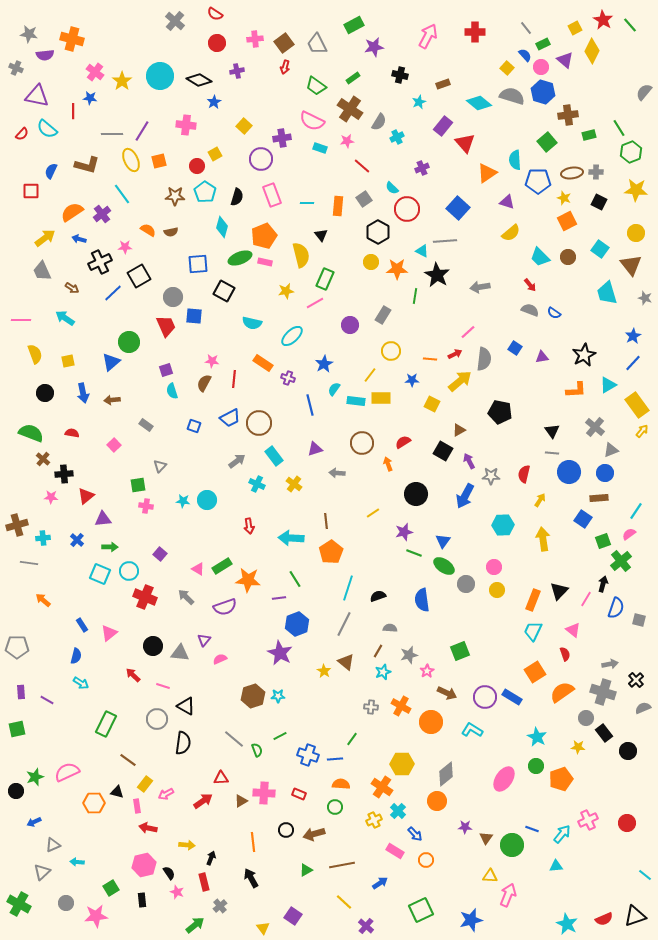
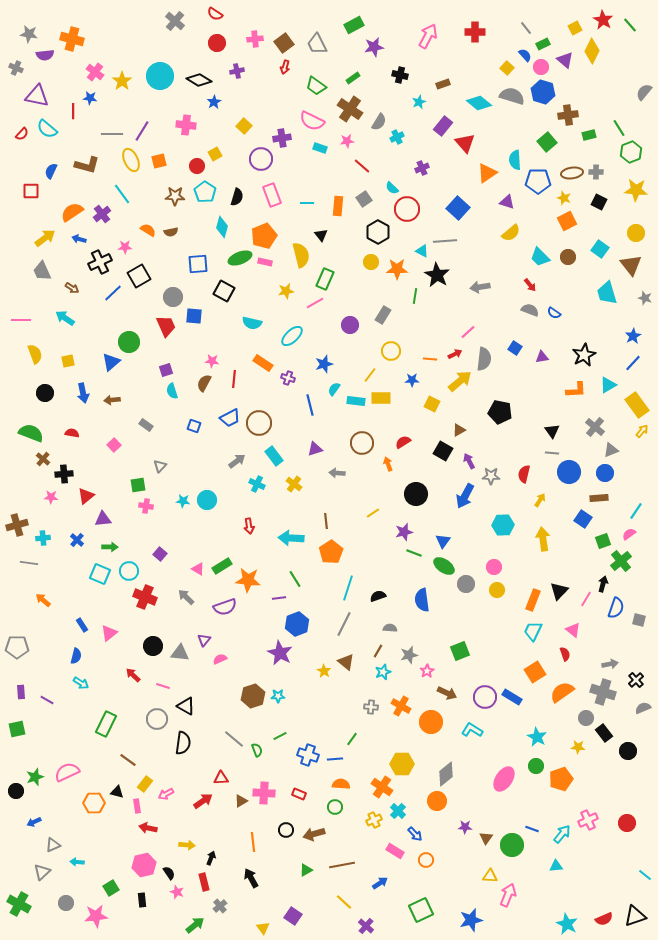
blue star at (324, 364): rotated 12 degrees clockwise
